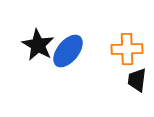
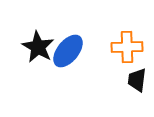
black star: moved 2 px down
orange cross: moved 2 px up
